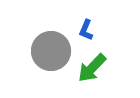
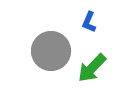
blue L-shape: moved 3 px right, 8 px up
